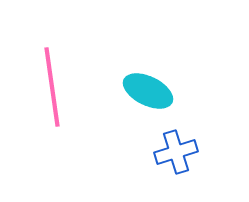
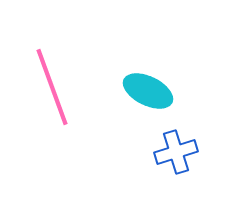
pink line: rotated 12 degrees counterclockwise
